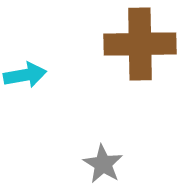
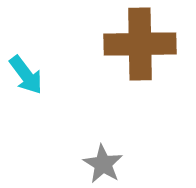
cyan arrow: moved 1 px right; rotated 63 degrees clockwise
